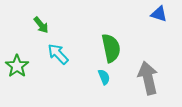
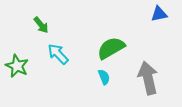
blue triangle: rotated 30 degrees counterclockwise
green semicircle: rotated 108 degrees counterclockwise
green star: rotated 10 degrees counterclockwise
